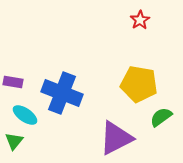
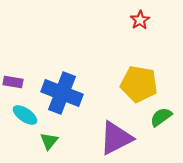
green triangle: moved 35 px right
